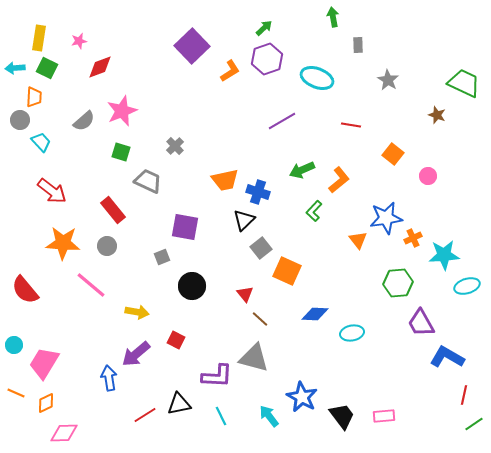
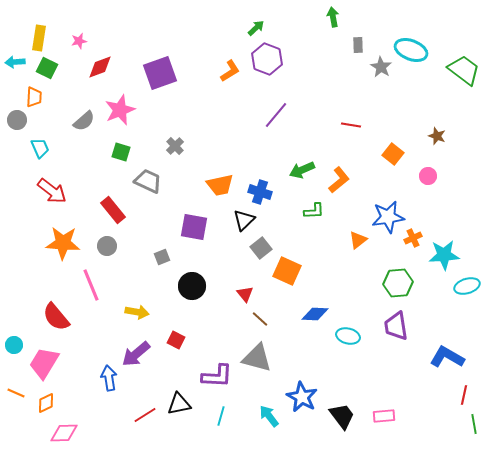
green arrow at (264, 28): moved 8 px left
purple square at (192, 46): moved 32 px left, 27 px down; rotated 24 degrees clockwise
purple hexagon at (267, 59): rotated 20 degrees counterclockwise
cyan arrow at (15, 68): moved 6 px up
cyan ellipse at (317, 78): moved 94 px right, 28 px up
gray star at (388, 80): moved 7 px left, 13 px up
green trapezoid at (464, 83): moved 13 px up; rotated 12 degrees clockwise
pink star at (122, 111): moved 2 px left, 1 px up
brown star at (437, 115): moved 21 px down
gray circle at (20, 120): moved 3 px left
purple line at (282, 121): moved 6 px left, 6 px up; rotated 20 degrees counterclockwise
cyan trapezoid at (41, 142): moved 1 px left, 6 px down; rotated 20 degrees clockwise
orange trapezoid at (225, 180): moved 5 px left, 5 px down
blue cross at (258, 192): moved 2 px right
green L-shape at (314, 211): rotated 135 degrees counterclockwise
blue star at (386, 218): moved 2 px right, 1 px up
purple square at (185, 227): moved 9 px right
orange triangle at (358, 240): rotated 30 degrees clockwise
pink line at (91, 285): rotated 28 degrees clockwise
red semicircle at (25, 290): moved 31 px right, 27 px down
purple trapezoid at (421, 323): moved 25 px left, 3 px down; rotated 20 degrees clockwise
cyan ellipse at (352, 333): moved 4 px left, 3 px down; rotated 25 degrees clockwise
gray triangle at (254, 358): moved 3 px right
cyan line at (221, 416): rotated 42 degrees clockwise
green line at (474, 424): rotated 66 degrees counterclockwise
